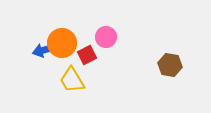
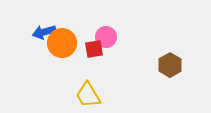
blue arrow: moved 18 px up
red square: moved 7 px right, 6 px up; rotated 18 degrees clockwise
brown hexagon: rotated 20 degrees clockwise
yellow trapezoid: moved 16 px right, 15 px down
